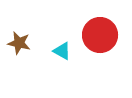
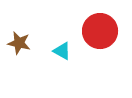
red circle: moved 4 px up
